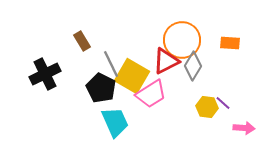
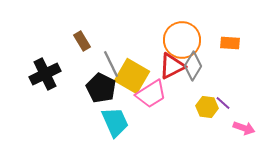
red triangle: moved 6 px right, 5 px down
pink arrow: rotated 15 degrees clockwise
